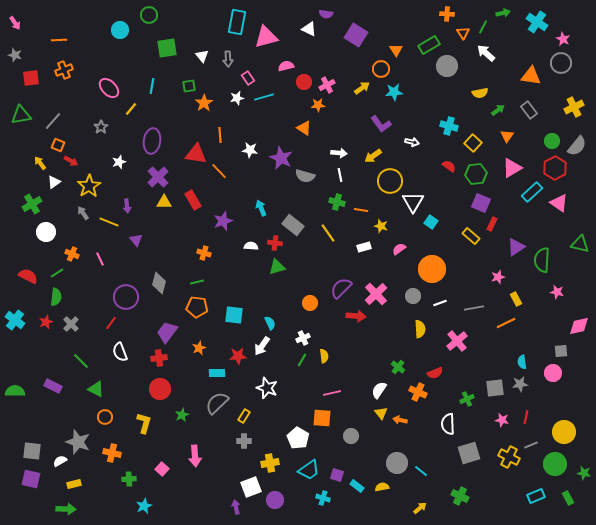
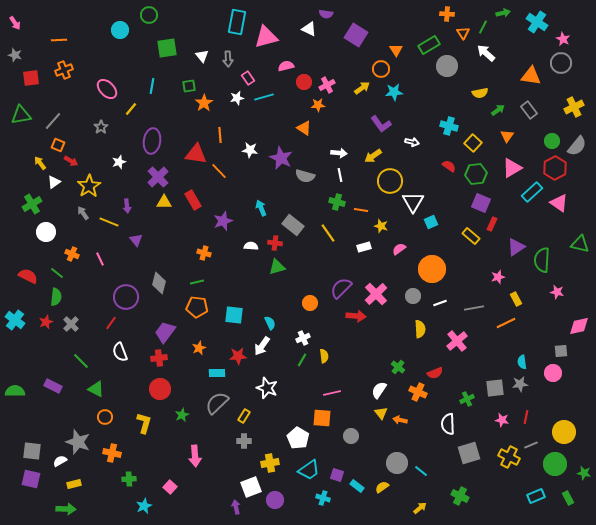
pink ellipse at (109, 88): moved 2 px left, 1 px down
cyan square at (431, 222): rotated 32 degrees clockwise
green line at (57, 273): rotated 72 degrees clockwise
purple trapezoid at (167, 332): moved 2 px left
pink square at (162, 469): moved 8 px right, 18 px down
yellow semicircle at (382, 487): rotated 24 degrees counterclockwise
